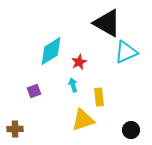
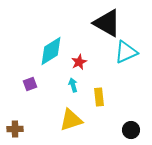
purple square: moved 4 px left, 7 px up
yellow triangle: moved 12 px left
